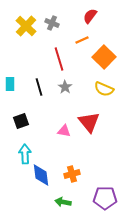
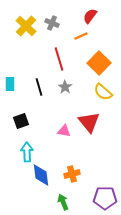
orange line: moved 1 px left, 4 px up
orange square: moved 5 px left, 6 px down
yellow semicircle: moved 1 px left, 3 px down; rotated 18 degrees clockwise
cyan arrow: moved 2 px right, 2 px up
green arrow: rotated 56 degrees clockwise
